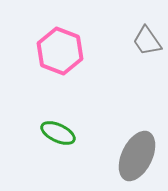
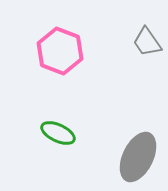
gray trapezoid: moved 1 px down
gray ellipse: moved 1 px right, 1 px down
